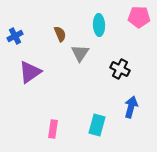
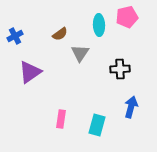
pink pentagon: moved 12 px left; rotated 15 degrees counterclockwise
brown semicircle: rotated 77 degrees clockwise
black cross: rotated 30 degrees counterclockwise
pink rectangle: moved 8 px right, 10 px up
